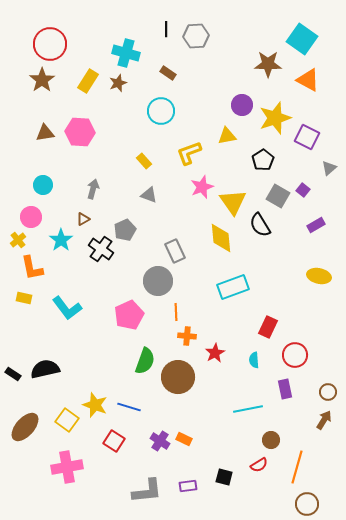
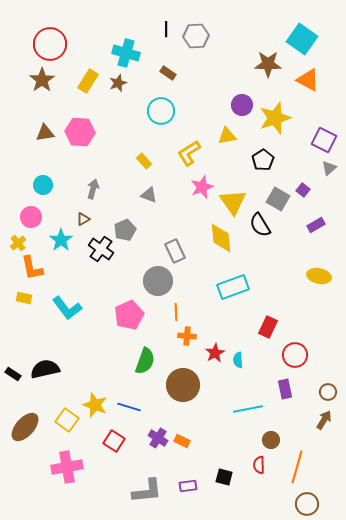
purple square at (307, 137): moved 17 px right, 3 px down
yellow L-shape at (189, 153): rotated 12 degrees counterclockwise
gray square at (278, 196): moved 3 px down
yellow cross at (18, 240): moved 3 px down
cyan semicircle at (254, 360): moved 16 px left
brown circle at (178, 377): moved 5 px right, 8 px down
orange rectangle at (184, 439): moved 2 px left, 2 px down
purple cross at (160, 441): moved 2 px left, 3 px up
red semicircle at (259, 465): rotated 120 degrees clockwise
